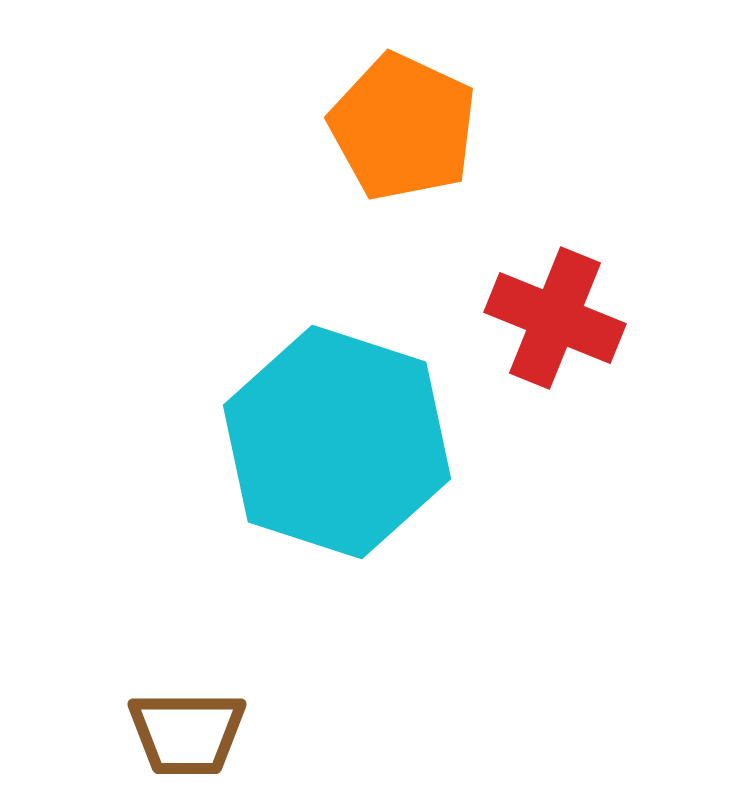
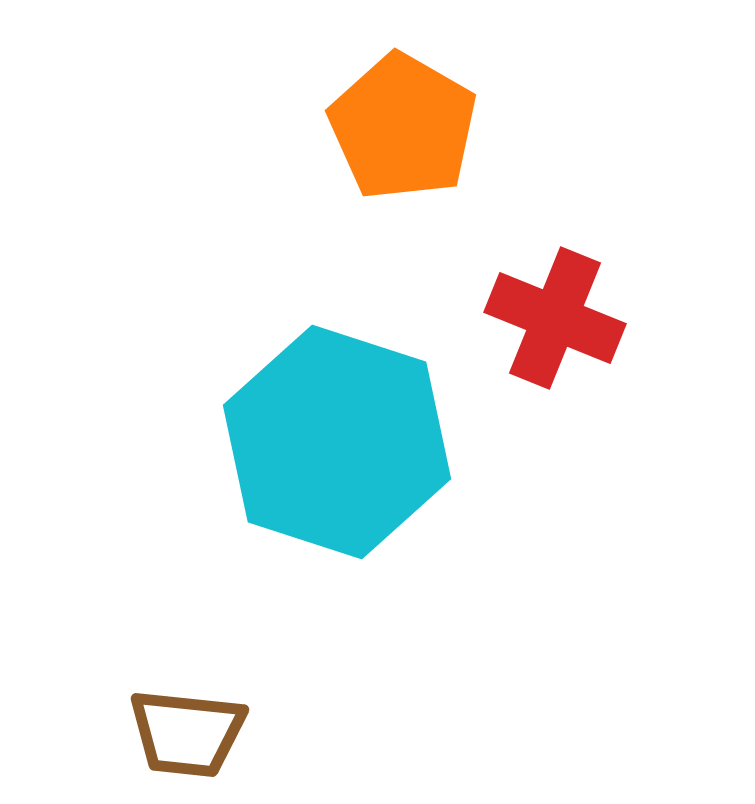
orange pentagon: rotated 5 degrees clockwise
brown trapezoid: rotated 6 degrees clockwise
